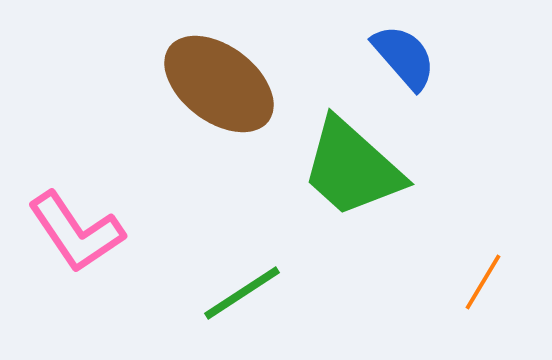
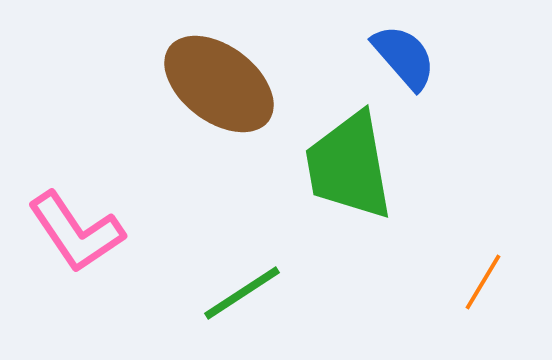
green trapezoid: moved 3 px left, 2 px up; rotated 38 degrees clockwise
